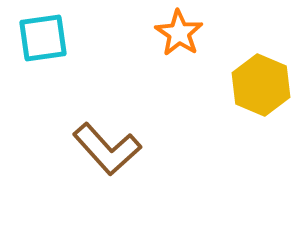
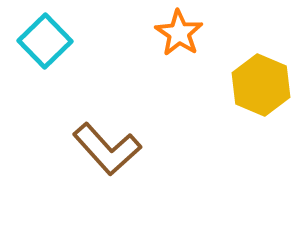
cyan square: moved 2 px right, 3 px down; rotated 36 degrees counterclockwise
